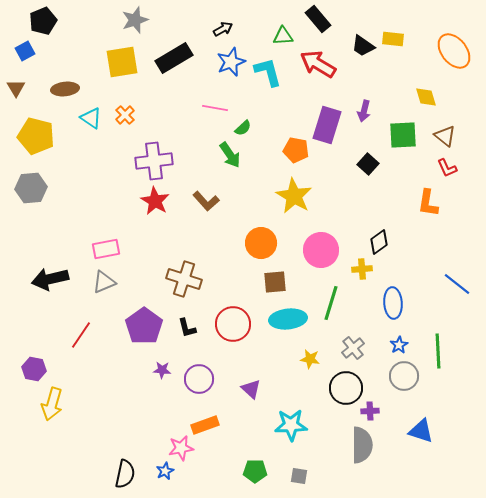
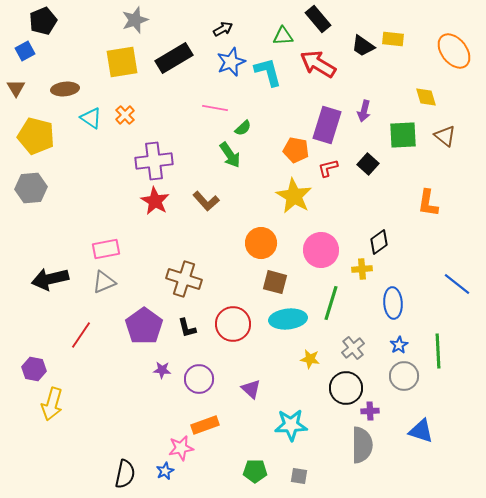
red L-shape at (447, 168): moved 119 px left; rotated 100 degrees clockwise
brown square at (275, 282): rotated 20 degrees clockwise
